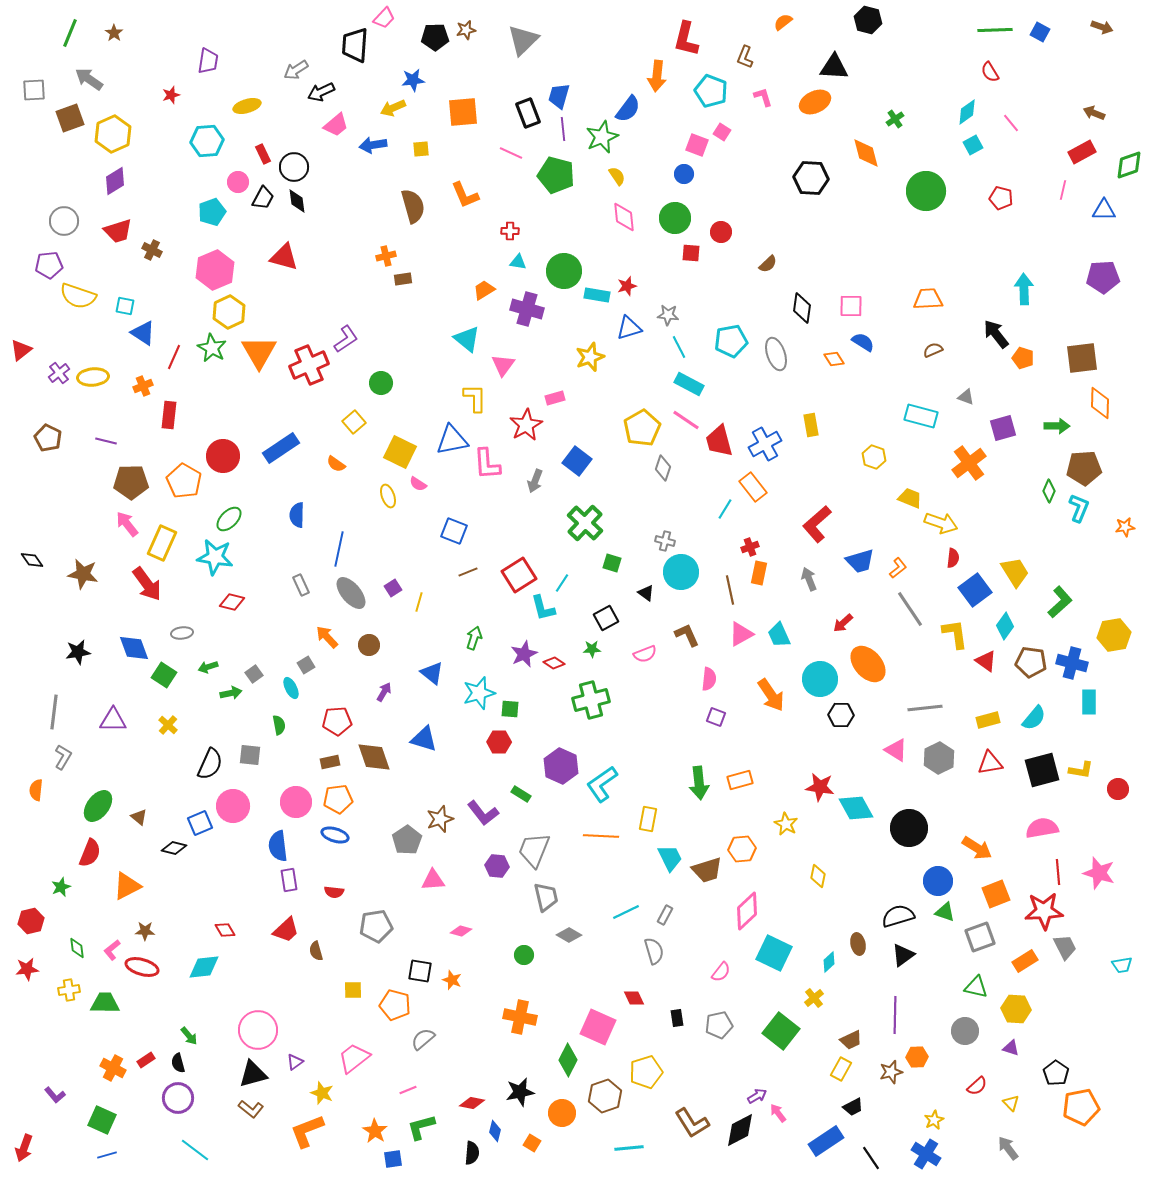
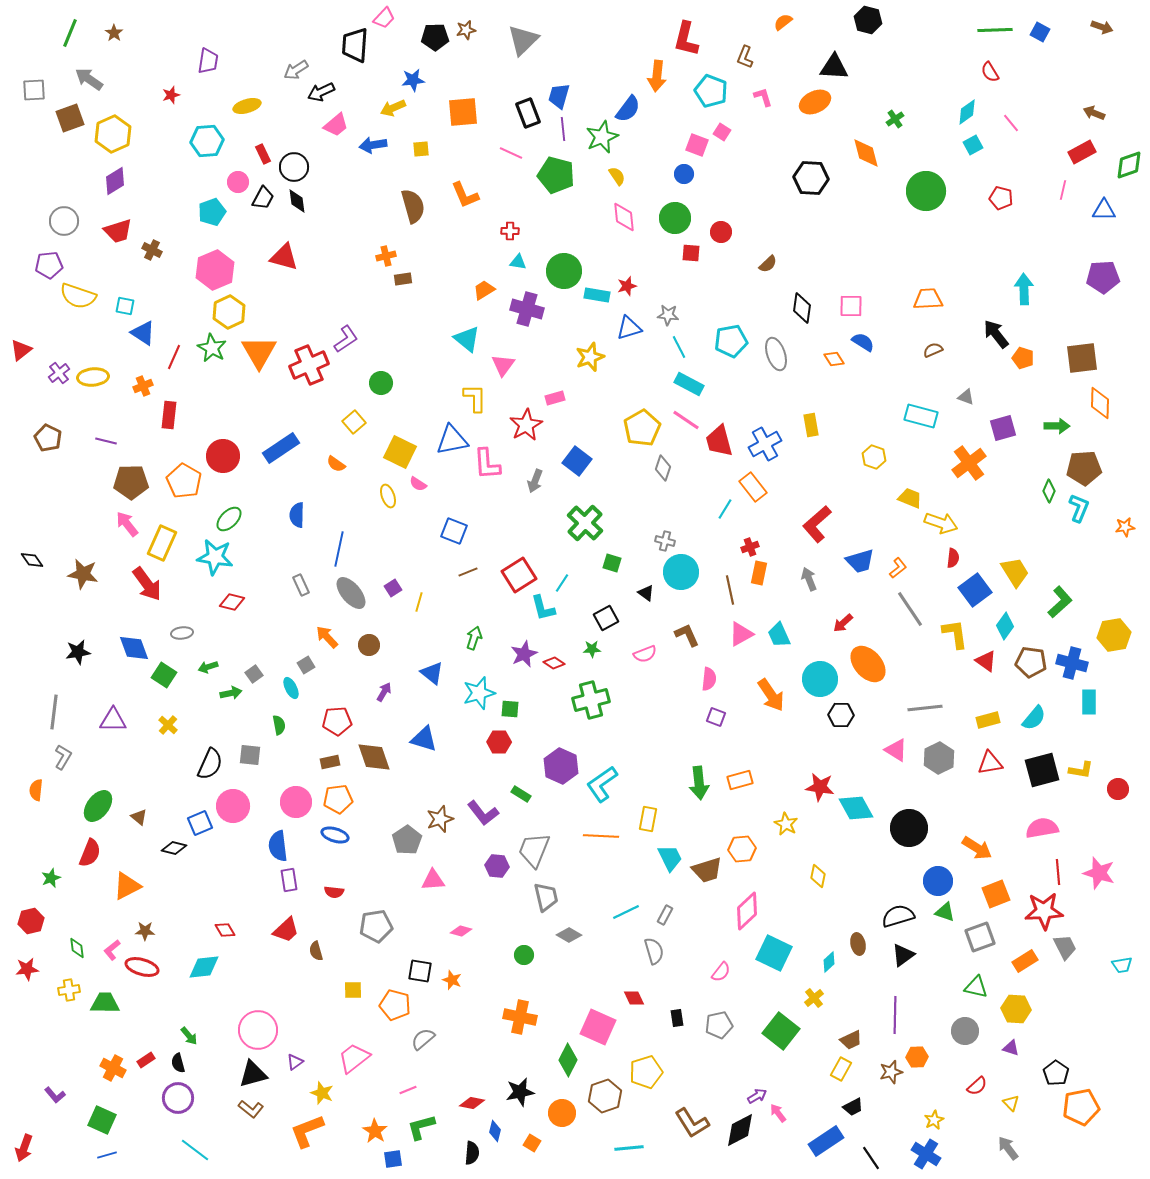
green star at (61, 887): moved 10 px left, 9 px up
